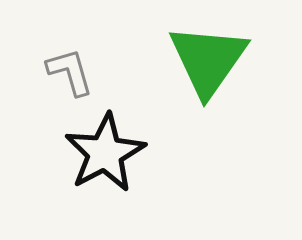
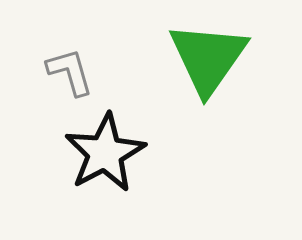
green triangle: moved 2 px up
